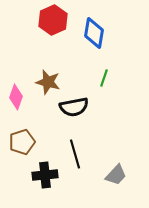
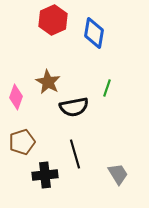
green line: moved 3 px right, 10 px down
brown star: rotated 15 degrees clockwise
gray trapezoid: moved 2 px right, 1 px up; rotated 75 degrees counterclockwise
